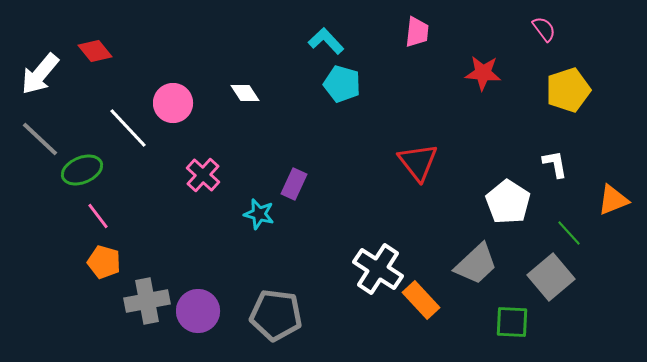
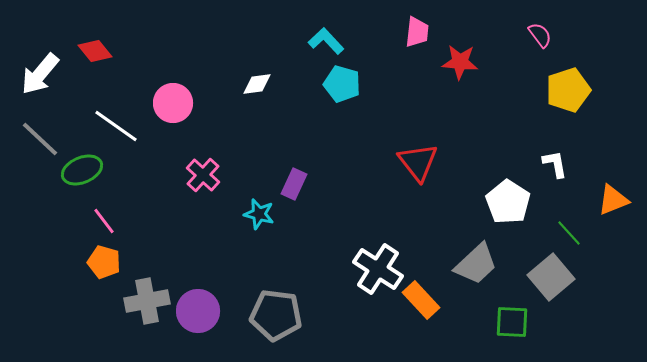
pink semicircle: moved 4 px left, 6 px down
red star: moved 23 px left, 11 px up
white diamond: moved 12 px right, 9 px up; rotated 64 degrees counterclockwise
white line: moved 12 px left, 2 px up; rotated 12 degrees counterclockwise
pink line: moved 6 px right, 5 px down
